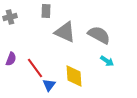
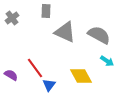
gray cross: moved 2 px right, 1 px down; rotated 24 degrees counterclockwise
purple semicircle: moved 16 px down; rotated 80 degrees counterclockwise
yellow diamond: moved 7 px right; rotated 25 degrees counterclockwise
